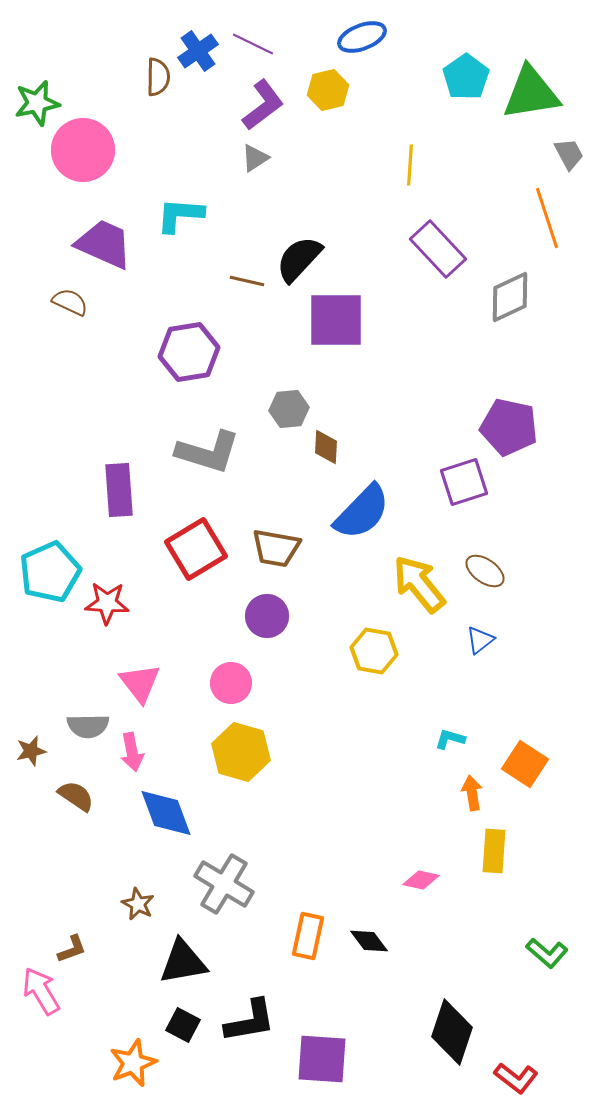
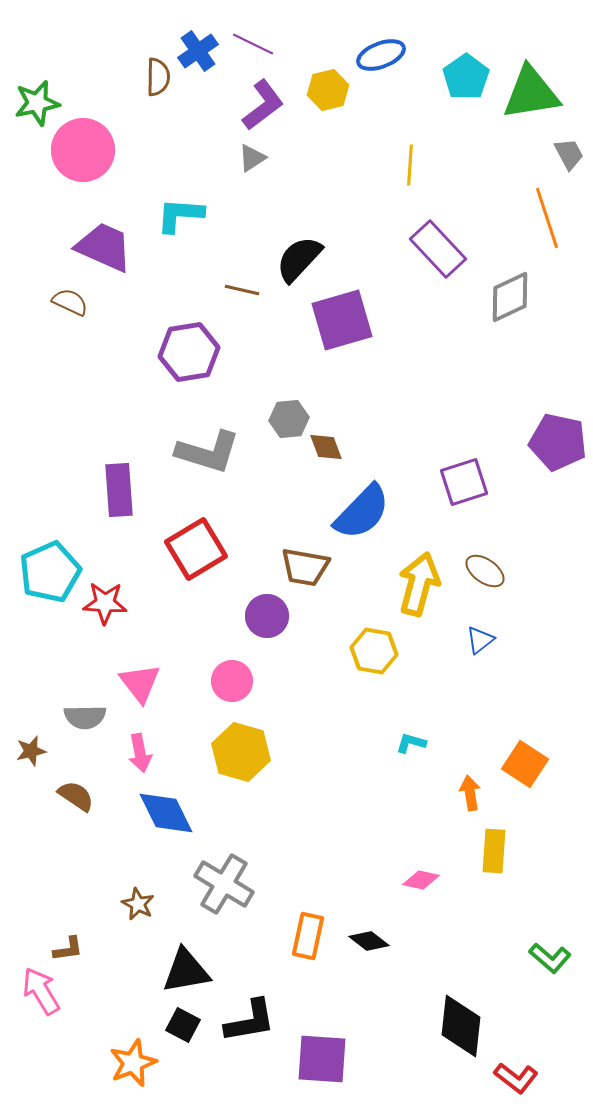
blue ellipse at (362, 37): moved 19 px right, 18 px down
gray triangle at (255, 158): moved 3 px left
purple trapezoid at (104, 244): moved 3 px down
brown line at (247, 281): moved 5 px left, 9 px down
purple square at (336, 320): moved 6 px right; rotated 16 degrees counterclockwise
gray hexagon at (289, 409): moved 10 px down
purple pentagon at (509, 427): moved 49 px right, 15 px down
brown diamond at (326, 447): rotated 24 degrees counterclockwise
brown trapezoid at (276, 548): moved 29 px right, 19 px down
yellow arrow at (419, 584): rotated 54 degrees clockwise
red star at (107, 603): moved 2 px left
pink circle at (231, 683): moved 1 px right, 2 px up
gray semicircle at (88, 726): moved 3 px left, 9 px up
cyan L-shape at (450, 739): moved 39 px left, 4 px down
pink arrow at (132, 752): moved 8 px right, 1 px down
orange arrow at (472, 793): moved 2 px left
blue diamond at (166, 813): rotated 6 degrees counterclockwise
black diamond at (369, 941): rotated 15 degrees counterclockwise
brown L-shape at (72, 949): moved 4 px left; rotated 12 degrees clockwise
green L-shape at (547, 953): moved 3 px right, 5 px down
black triangle at (183, 962): moved 3 px right, 9 px down
black diamond at (452, 1032): moved 9 px right, 6 px up; rotated 12 degrees counterclockwise
